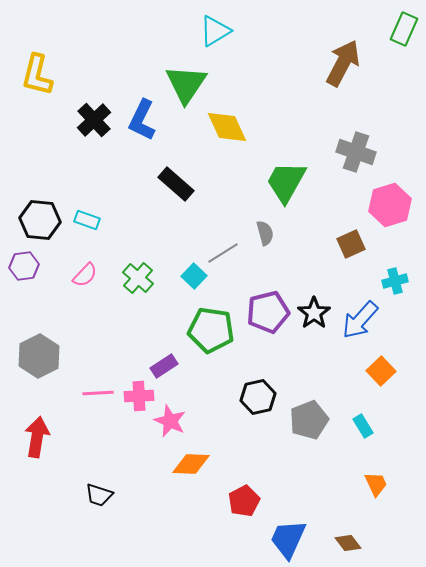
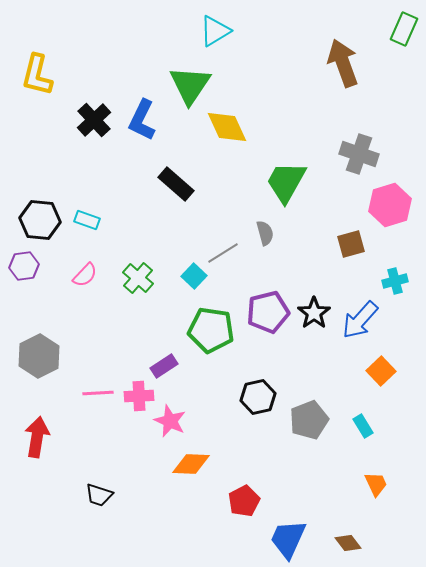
brown arrow at (343, 63): rotated 48 degrees counterclockwise
green triangle at (186, 84): moved 4 px right, 1 px down
gray cross at (356, 152): moved 3 px right, 2 px down
brown square at (351, 244): rotated 8 degrees clockwise
